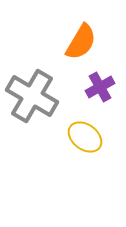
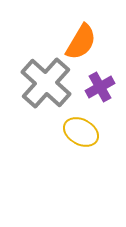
gray cross: moved 14 px right, 13 px up; rotated 12 degrees clockwise
yellow ellipse: moved 4 px left, 5 px up; rotated 8 degrees counterclockwise
